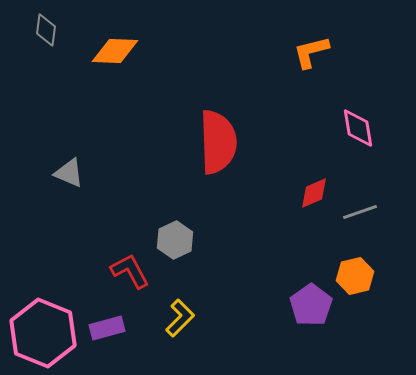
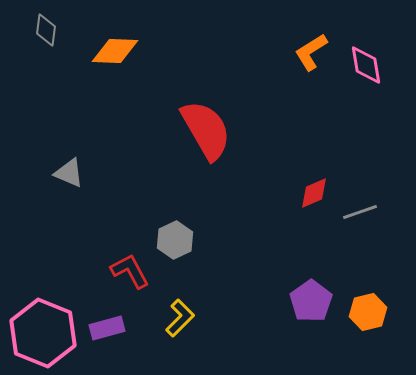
orange L-shape: rotated 18 degrees counterclockwise
pink diamond: moved 8 px right, 63 px up
red semicircle: moved 12 px left, 12 px up; rotated 28 degrees counterclockwise
orange hexagon: moved 13 px right, 36 px down
purple pentagon: moved 4 px up
